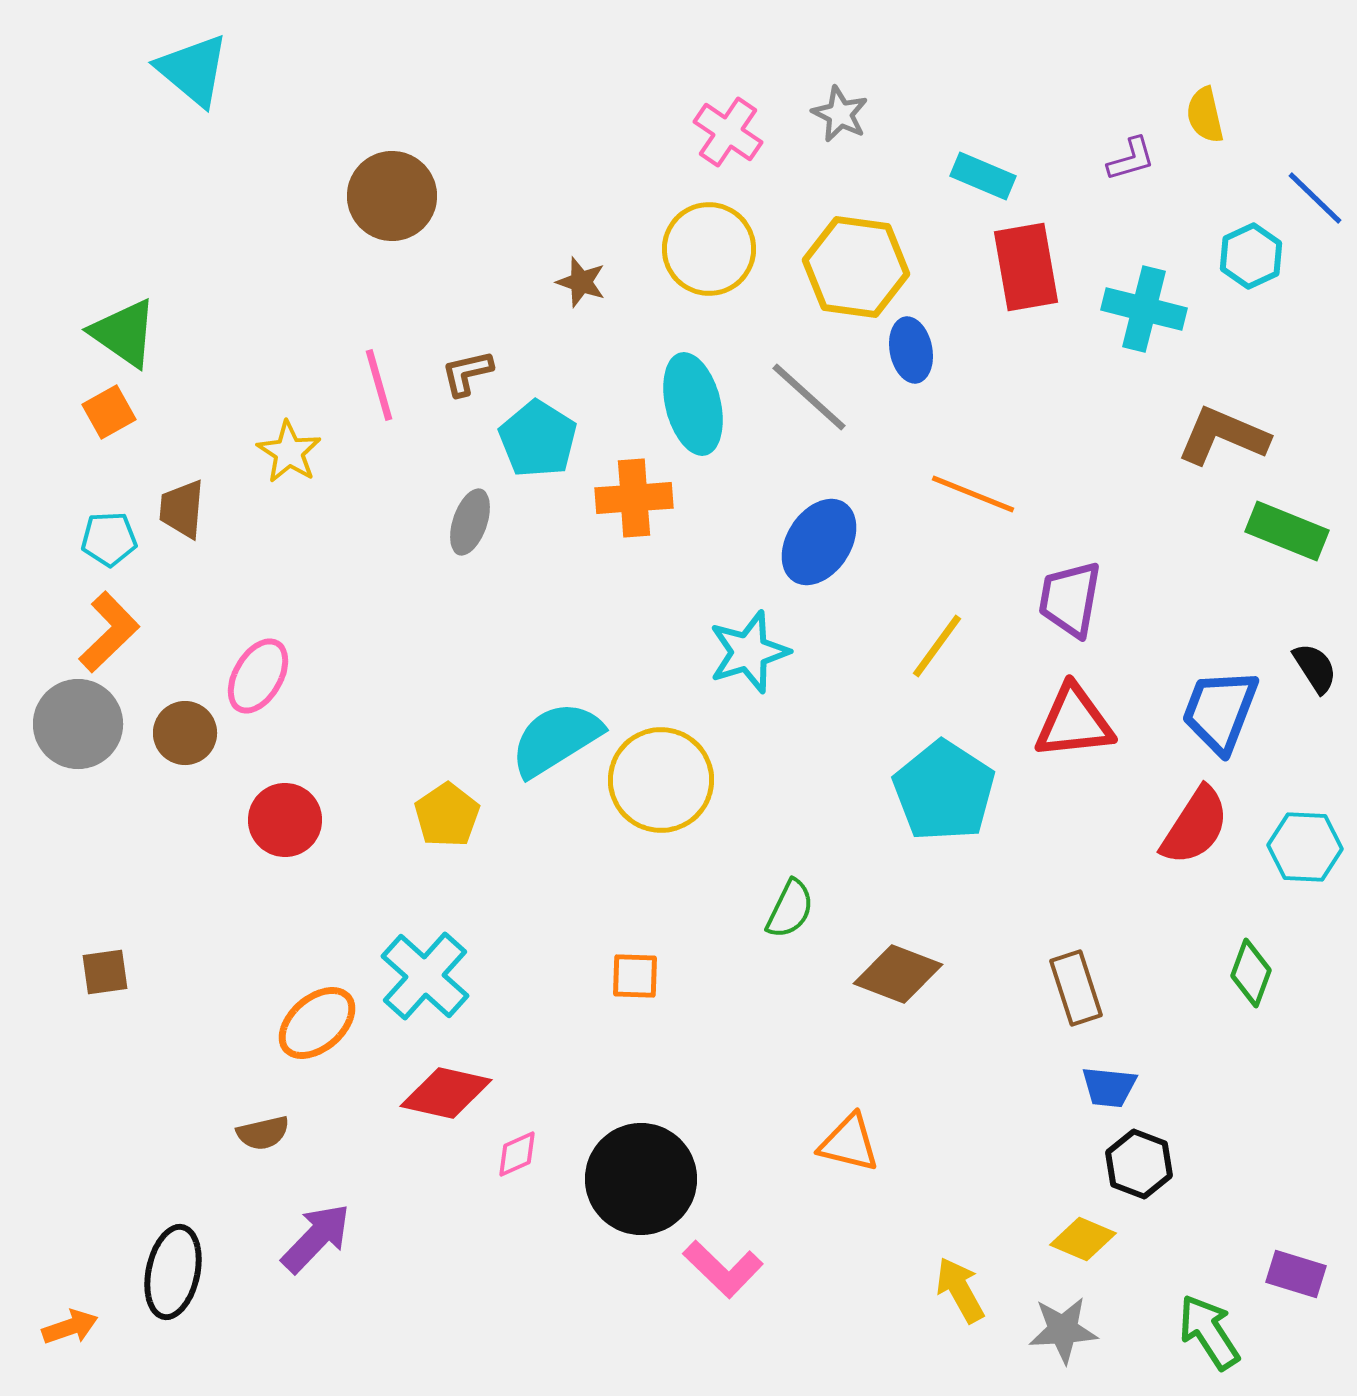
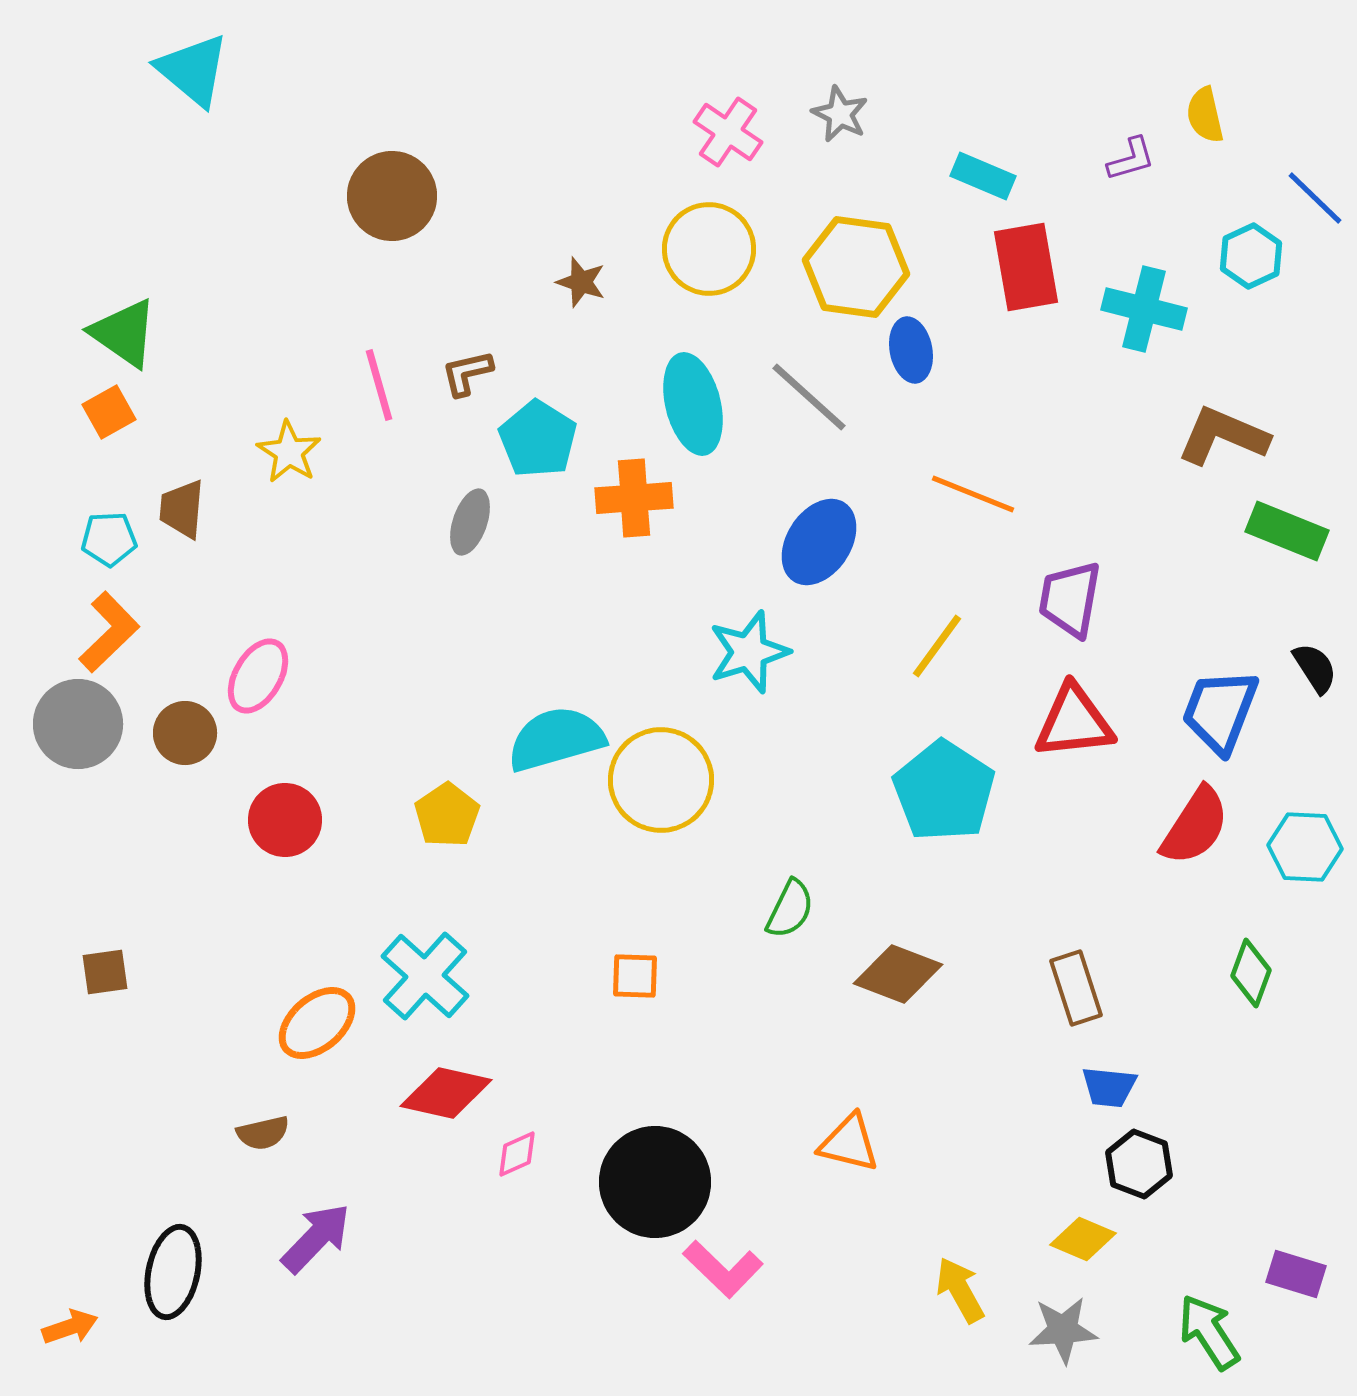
cyan semicircle at (556, 739): rotated 16 degrees clockwise
black circle at (641, 1179): moved 14 px right, 3 px down
